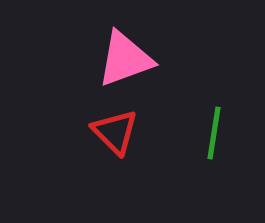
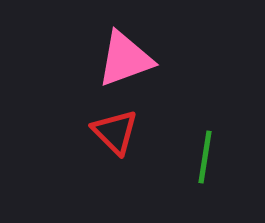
green line: moved 9 px left, 24 px down
